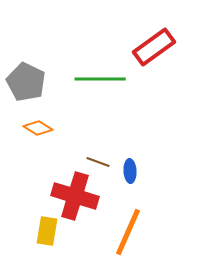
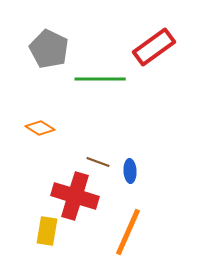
gray pentagon: moved 23 px right, 33 px up
orange diamond: moved 2 px right
